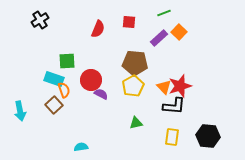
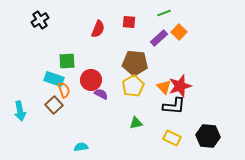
yellow rectangle: moved 1 px down; rotated 72 degrees counterclockwise
